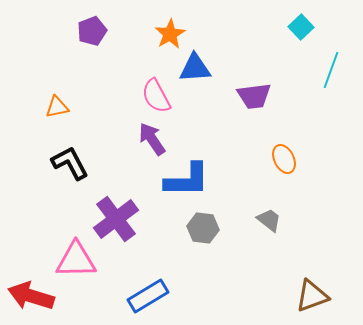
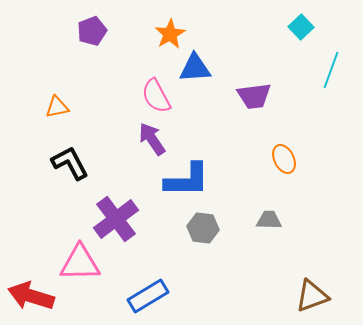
gray trapezoid: rotated 36 degrees counterclockwise
pink triangle: moved 4 px right, 3 px down
